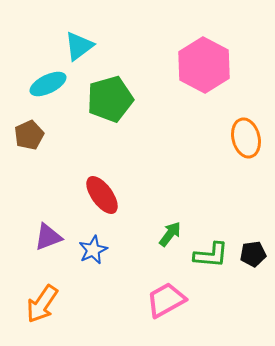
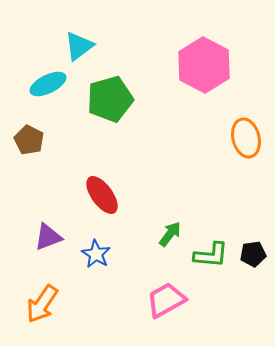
brown pentagon: moved 5 px down; rotated 20 degrees counterclockwise
blue star: moved 3 px right, 4 px down; rotated 16 degrees counterclockwise
